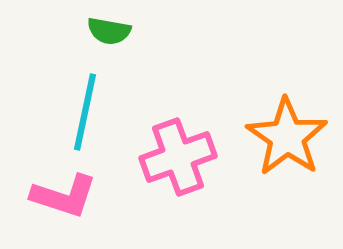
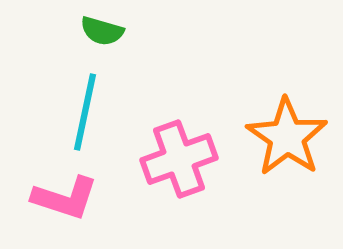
green semicircle: moved 7 px left; rotated 6 degrees clockwise
pink cross: moved 1 px right, 2 px down
pink L-shape: moved 1 px right, 2 px down
